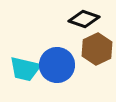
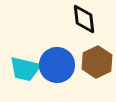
black diamond: rotated 64 degrees clockwise
brown hexagon: moved 13 px down
